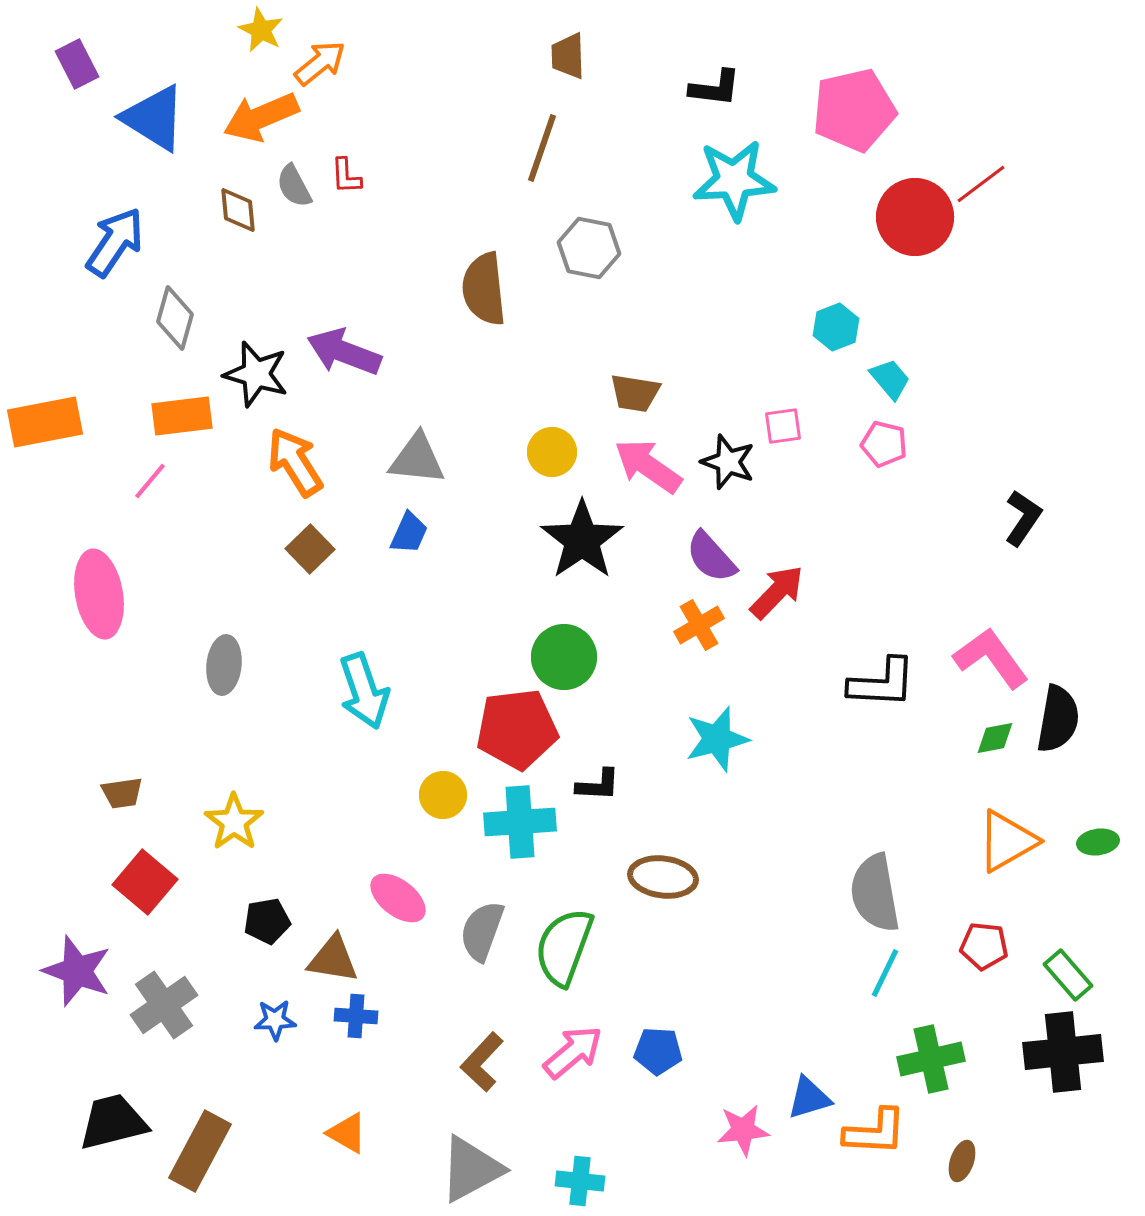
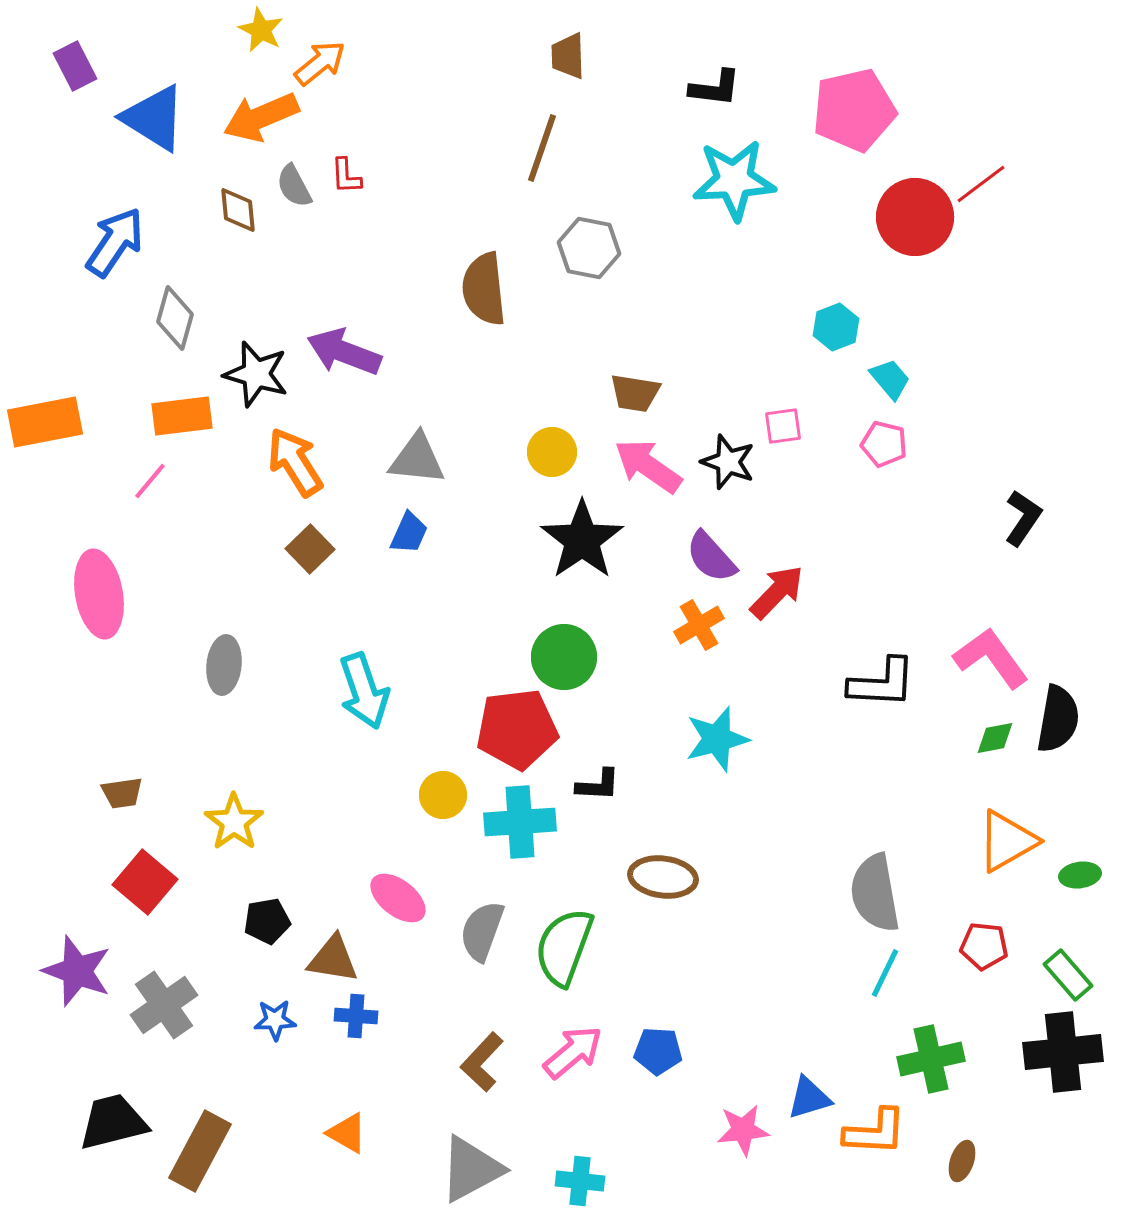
purple rectangle at (77, 64): moved 2 px left, 2 px down
green ellipse at (1098, 842): moved 18 px left, 33 px down
